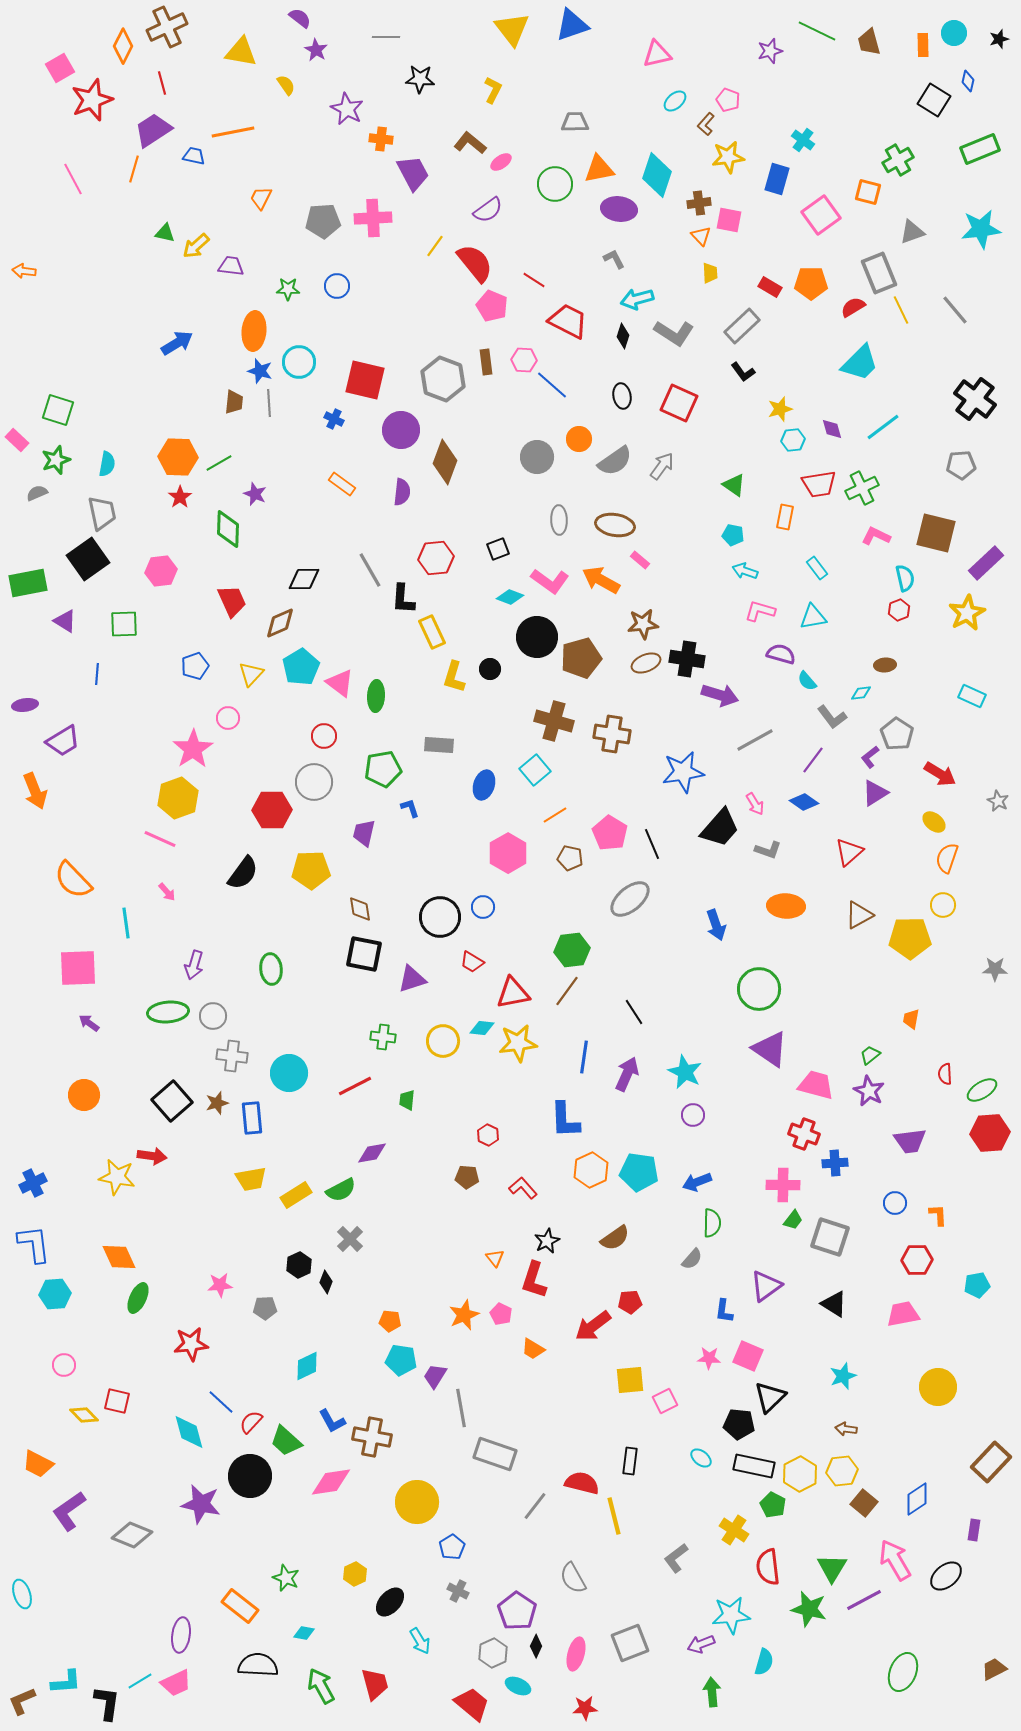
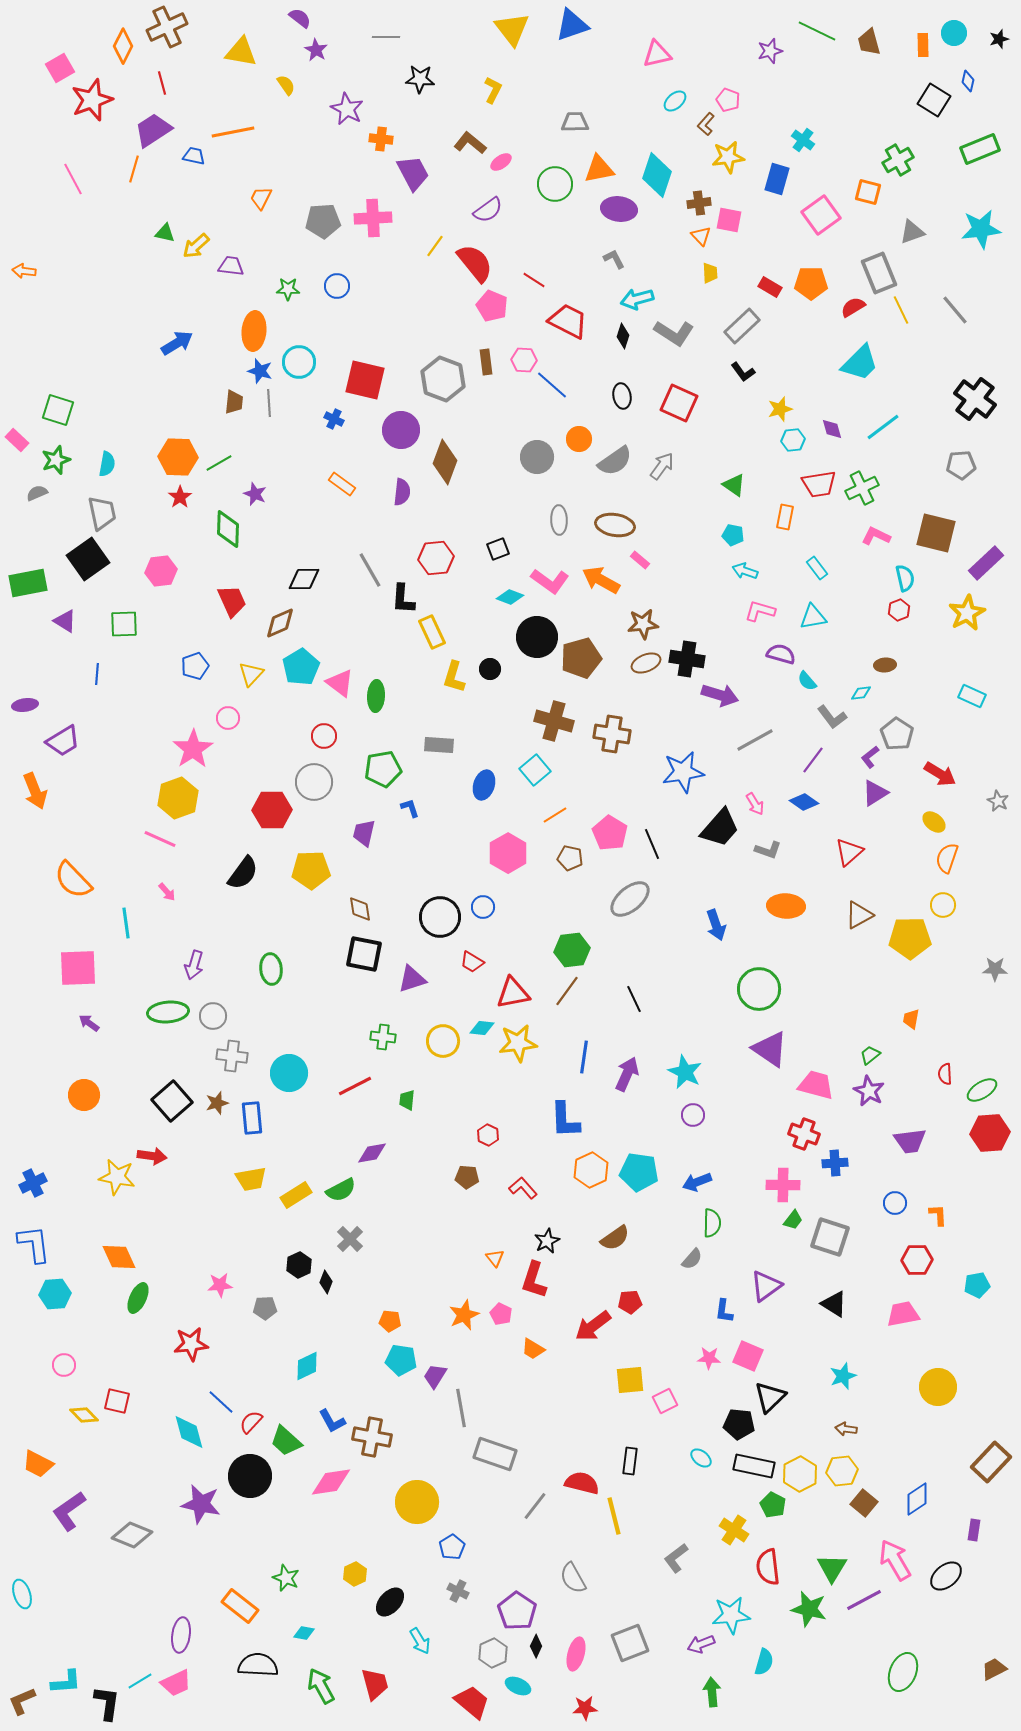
black line at (634, 1012): moved 13 px up; rotated 8 degrees clockwise
red trapezoid at (472, 1704): moved 2 px up
